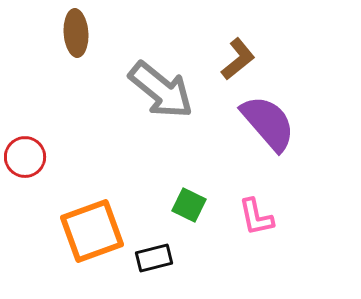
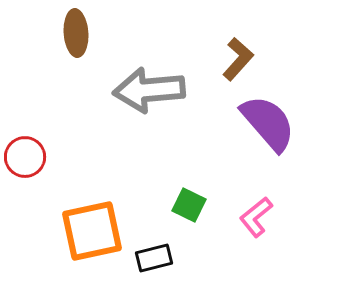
brown L-shape: rotated 9 degrees counterclockwise
gray arrow: moved 12 px left; rotated 136 degrees clockwise
pink L-shape: rotated 63 degrees clockwise
orange square: rotated 8 degrees clockwise
